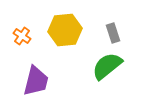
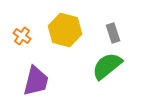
yellow hexagon: rotated 20 degrees clockwise
